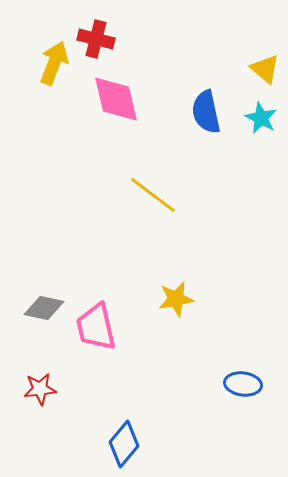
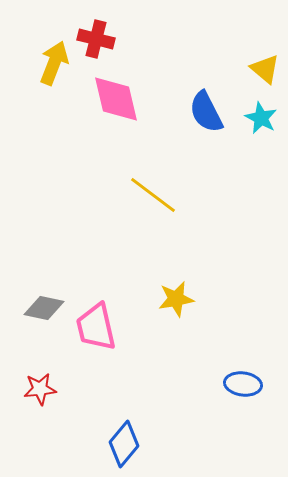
blue semicircle: rotated 15 degrees counterclockwise
